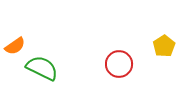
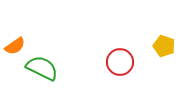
yellow pentagon: rotated 20 degrees counterclockwise
red circle: moved 1 px right, 2 px up
